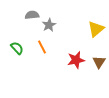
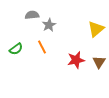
green semicircle: moved 1 px left, 1 px down; rotated 96 degrees clockwise
